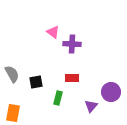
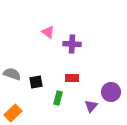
pink triangle: moved 5 px left
gray semicircle: rotated 42 degrees counterclockwise
orange rectangle: rotated 36 degrees clockwise
